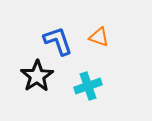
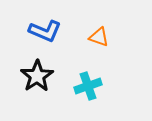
blue L-shape: moved 13 px left, 10 px up; rotated 132 degrees clockwise
